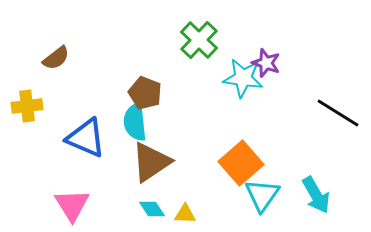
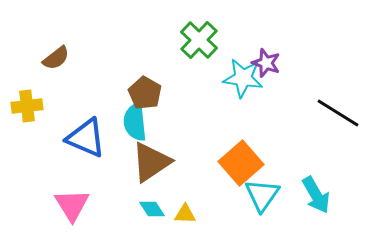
brown pentagon: rotated 8 degrees clockwise
